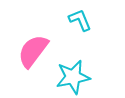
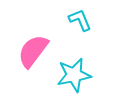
cyan star: moved 1 px right, 2 px up
